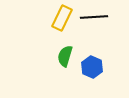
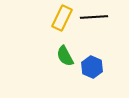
green semicircle: rotated 45 degrees counterclockwise
